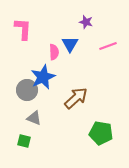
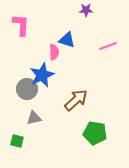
purple star: moved 12 px up; rotated 16 degrees counterclockwise
pink L-shape: moved 2 px left, 4 px up
blue triangle: moved 3 px left, 4 px up; rotated 42 degrees counterclockwise
blue star: moved 1 px left, 2 px up
gray circle: moved 1 px up
brown arrow: moved 2 px down
gray triangle: rotated 35 degrees counterclockwise
green pentagon: moved 6 px left
green square: moved 7 px left
